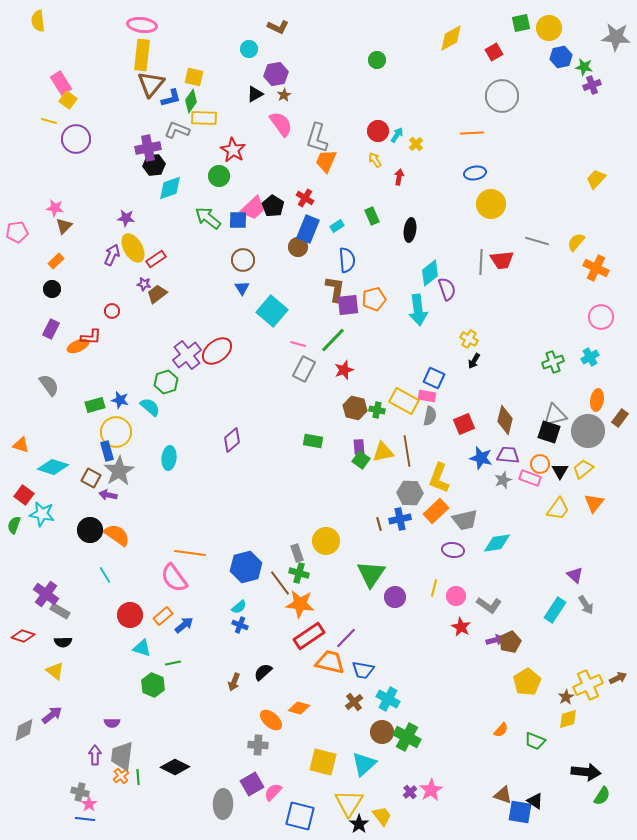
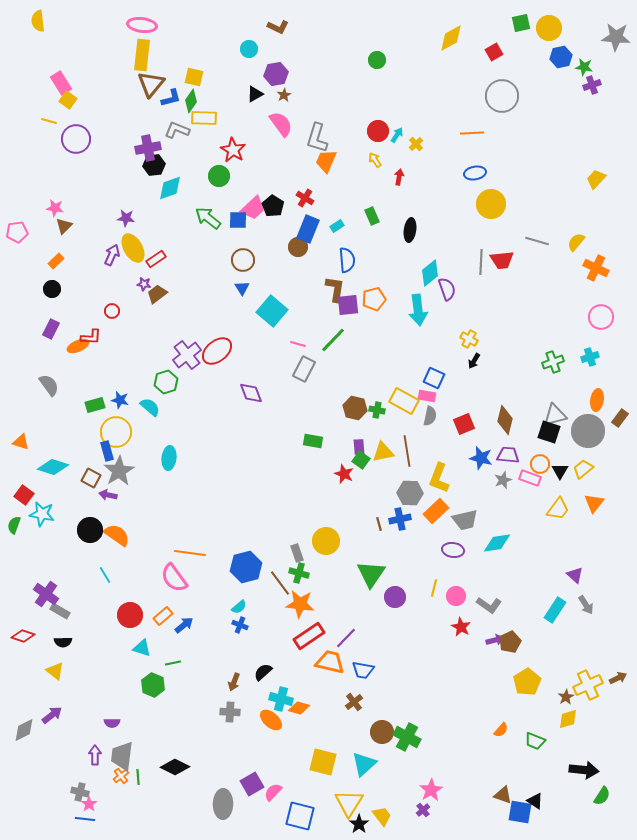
cyan cross at (590, 357): rotated 12 degrees clockwise
red star at (344, 370): moved 104 px down; rotated 30 degrees counterclockwise
purple diamond at (232, 440): moved 19 px right, 47 px up; rotated 70 degrees counterclockwise
orange triangle at (21, 445): moved 3 px up
cyan cross at (388, 699): moved 107 px left; rotated 15 degrees counterclockwise
gray cross at (258, 745): moved 28 px left, 33 px up
black arrow at (586, 772): moved 2 px left, 2 px up
purple cross at (410, 792): moved 13 px right, 18 px down
